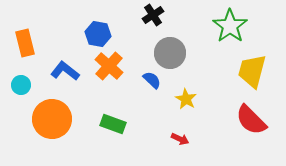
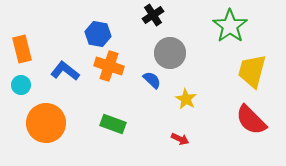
orange rectangle: moved 3 px left, 6 px down
orange cross: rotated 24 degrees counterclockwise
orange circle: moved 6 px left, 4 px down
